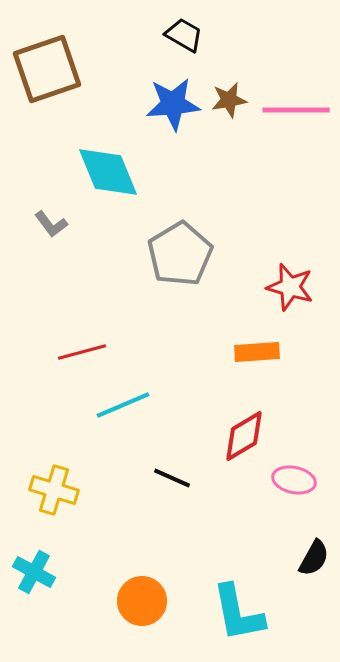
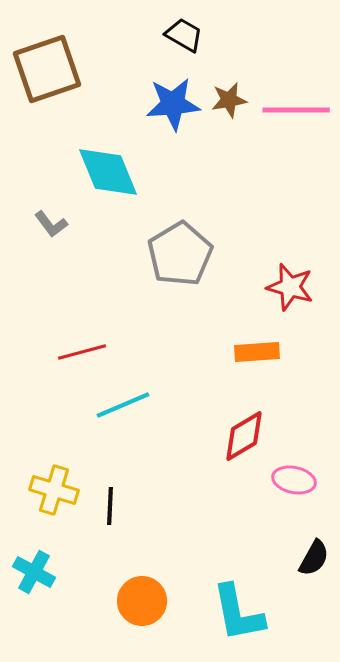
black line: moved 62 px left, 28 px down; rotated 69 degrees clockwise
